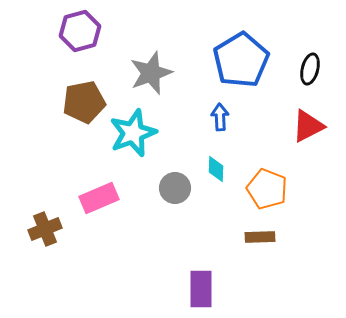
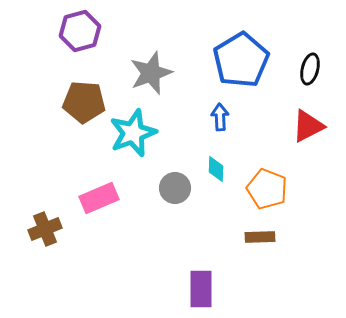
brown pentagon: rotated 15 degrees clockwise
